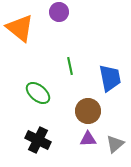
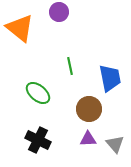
brown circle: moved 1 px right, 2 px up
gray triangle: rotated 30 degrees counterclockwise
